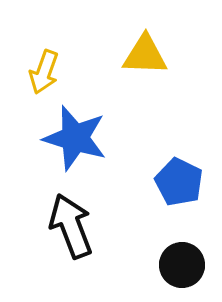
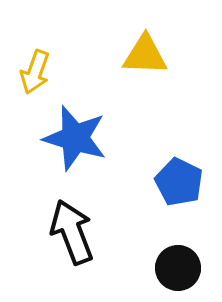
yellow arrow: moved 9 px left
black arrow: moved 1 px right, 6 px down
black circle: moved 4 px left, 3 px down
